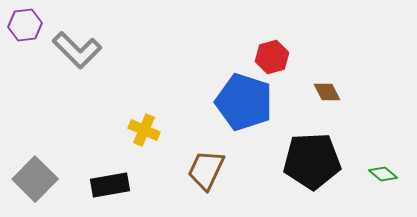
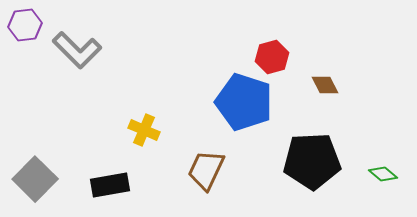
brown diamond: moved 2 px left, 7 px up
